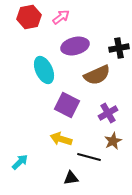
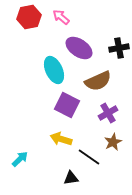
pink arrow: rotated 102 degrees counterclockwise
purple ellipse: moved 4 px right, 2 px down; rotated 48 degrees clockwise
cyan ellipse: moved 10 px right
brown semicircle: moved 1 px right, 6 px down
brown star: moved 1 px down
black line: rotated 20 degrees clockwise
cyan arrow: moved 3 px up
